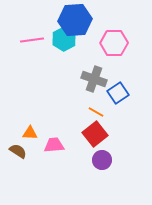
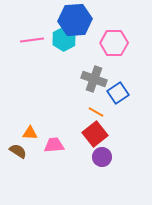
purple circle: moved 3 px up
